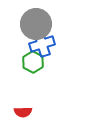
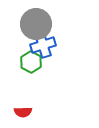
blue cross: moved 1 px right, 1 px down
green hexagon: moved 2 px left
